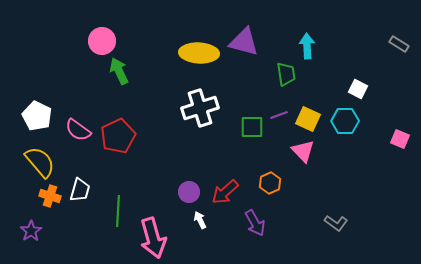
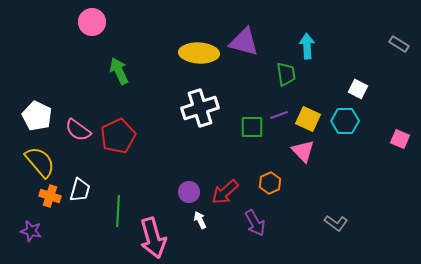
pink circle: moved 10 px left, 19 px up
purple star: rotated 25 degrees counterclockwise
